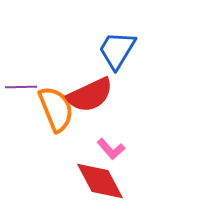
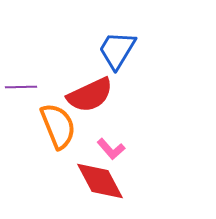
orange semicircle: moved 2 px right, 17 px down
